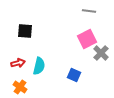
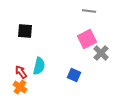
red arrow: moved 3 px right, 9 px down; rotated 112 degrees counterclockwise
